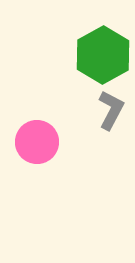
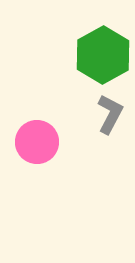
gray L-shape: moved 1 px left, 4 px down
